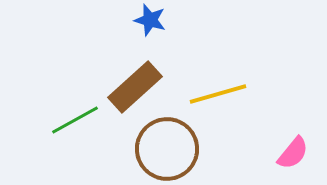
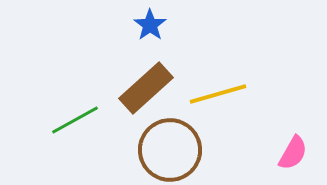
blue star: moved 5 px down; rotated 20 degrees clockwise
brown rectangle: moved 11 px right, 1 px down
brown circle: moved 3 px right, 1 px down
pink semicircle: rotated 9 degrees counterclockwise
